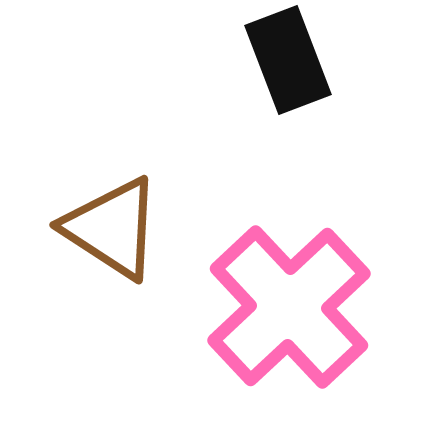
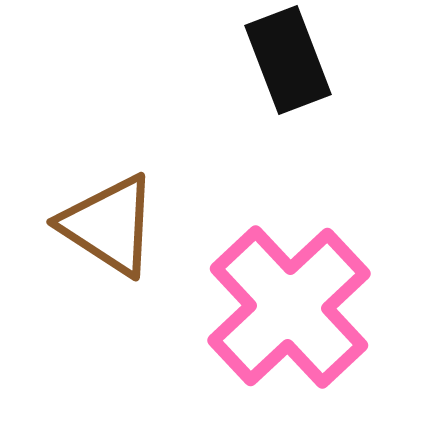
brown triangle: moved 3 px left, 3 px up
